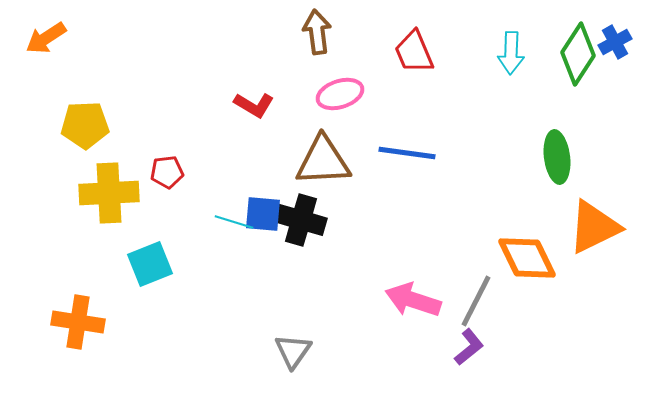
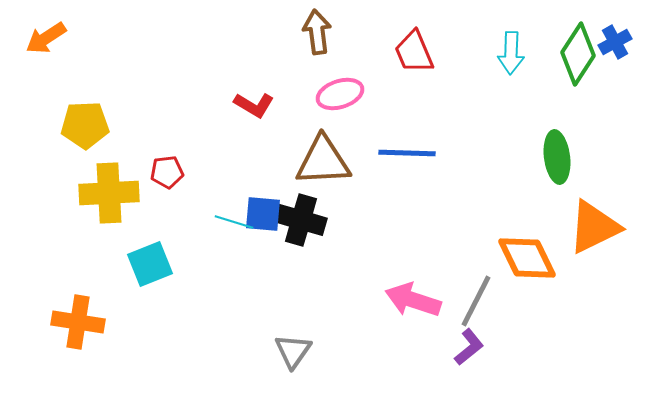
blue line: rotated 6 degrees counterclockwise
